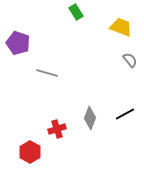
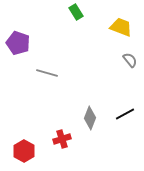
red cross: moved 5 px right, 10 px down
red hexagon: moved 6 px left, 1 px up
